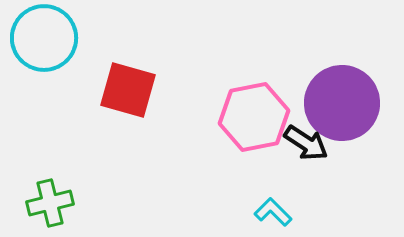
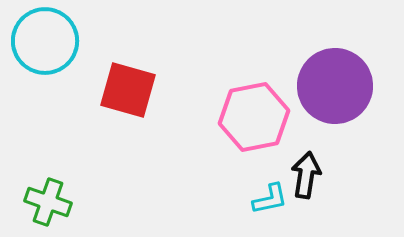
cyan circle: moved 1 px right, 3 px down
purple circle: moved 7 px left, 17 px up
black arrow: moved 32 px down; rotated 114 degrees counterclockwise
green cross: moved 2 px left, 1 px up; rotated 33 degrees clockwise
cyan L-shape: moved 3 px left, 13 px up; rotated 123 degrees clockwise
